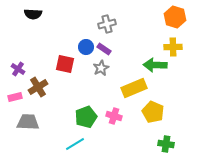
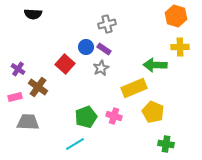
orange hexagon: moved 1 px right, 1 px up
yellow cross: moved 7 px right
red square: rotated 30 degrees clockwise
brown cross: rotated 24 degrees counterclockwise
